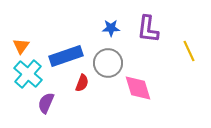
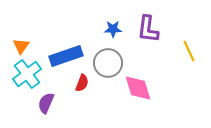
blue star: moved 2 px right, 1 px down
cyan cross: moved 1 px left; rotated 12 degrees clockwise
